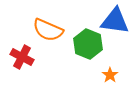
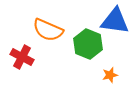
orange star: rotated 21 degrees clockwise
